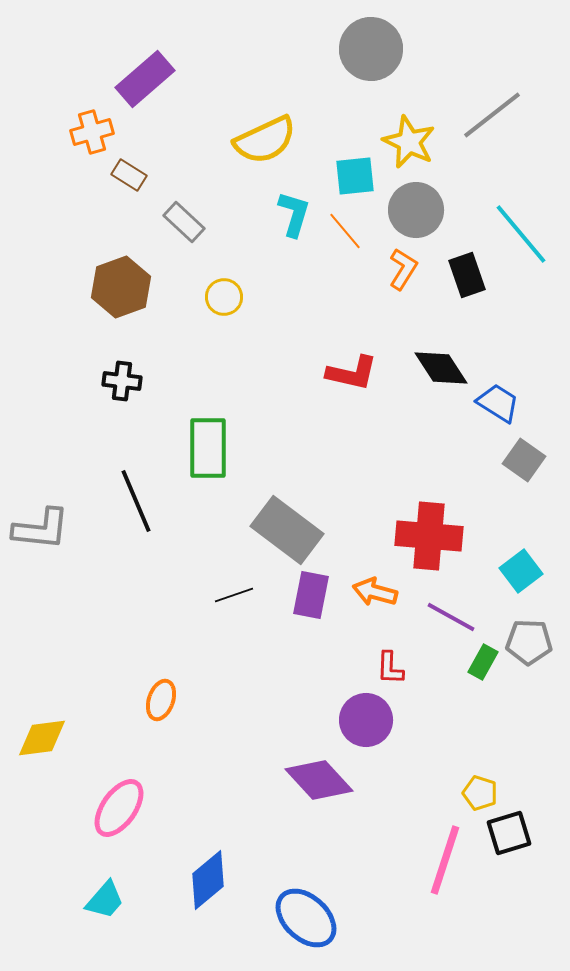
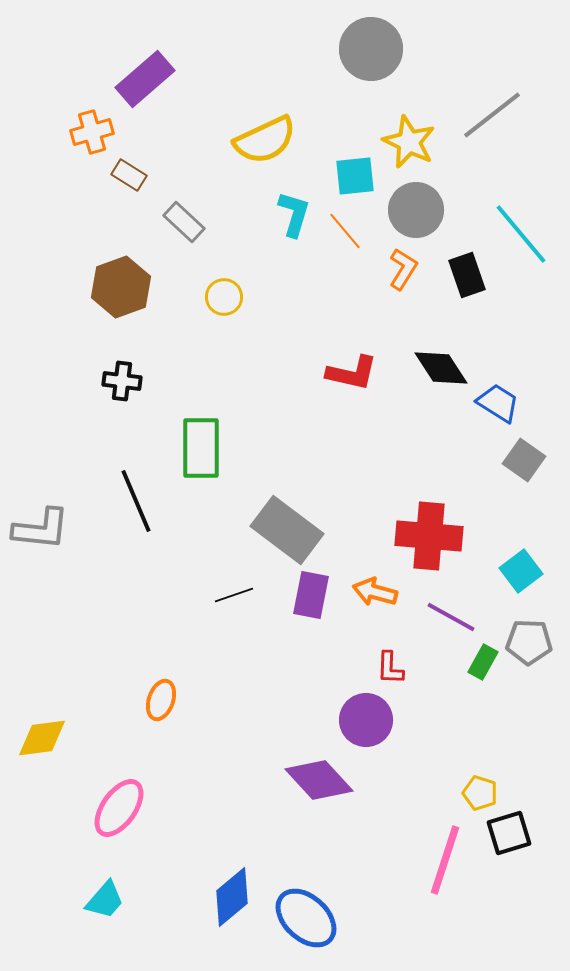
green rectangle at (208, 448): moved 7 px left
blue diamond at (208, 880): moved 24 px right, 17 px down
